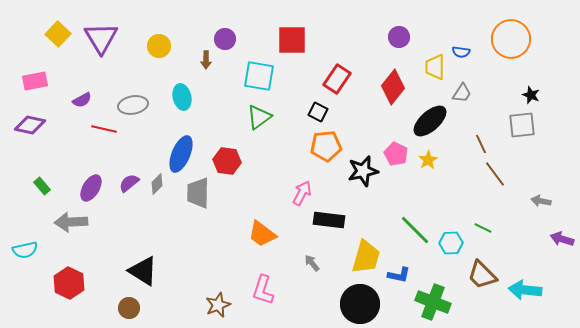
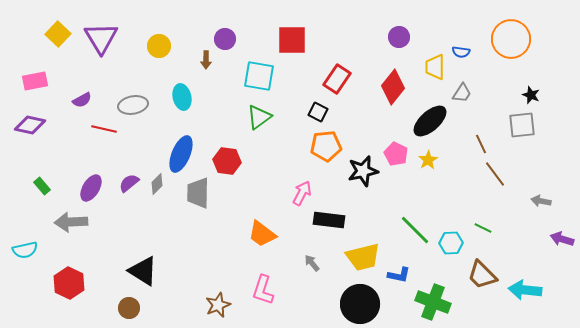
yellow trapezoid at (366, 257): moved 3 px left; rotated 60 degrees clockwise
